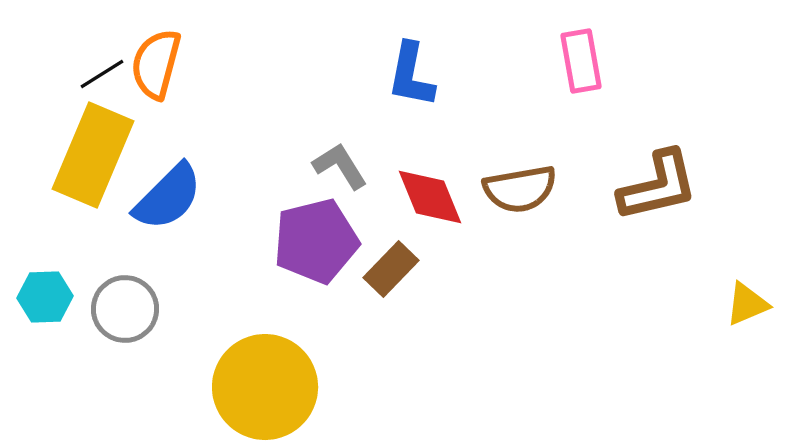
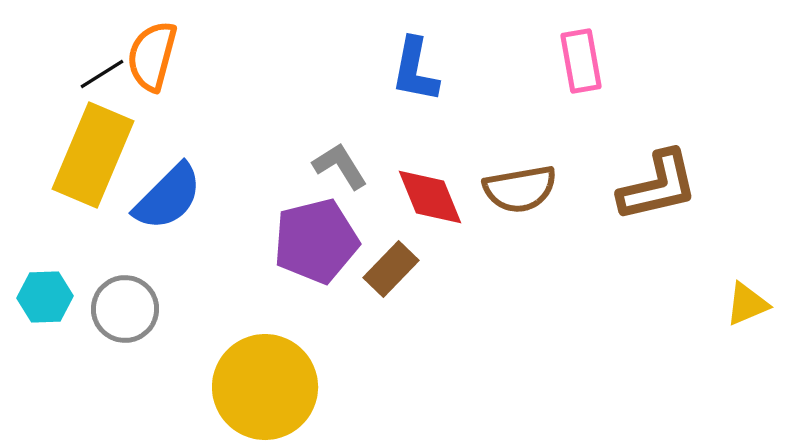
orange semicircle: moved 4 px left, 8 px up
blue L-shape: moved 4 px right, 5 px up
